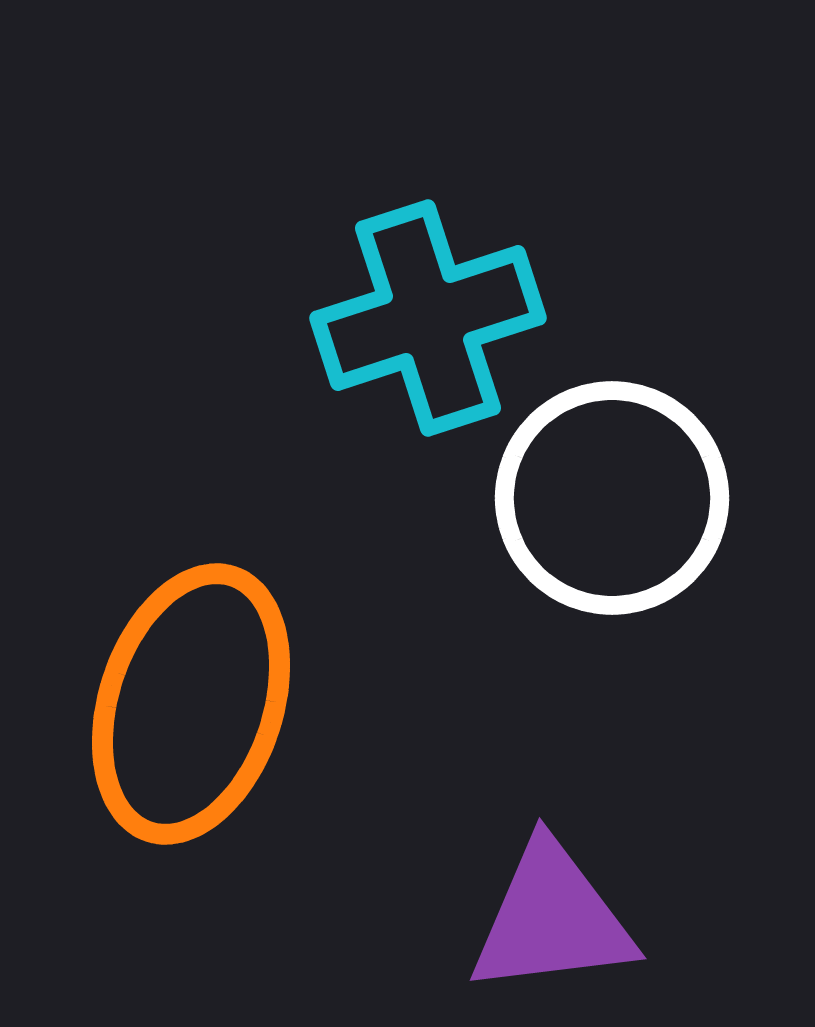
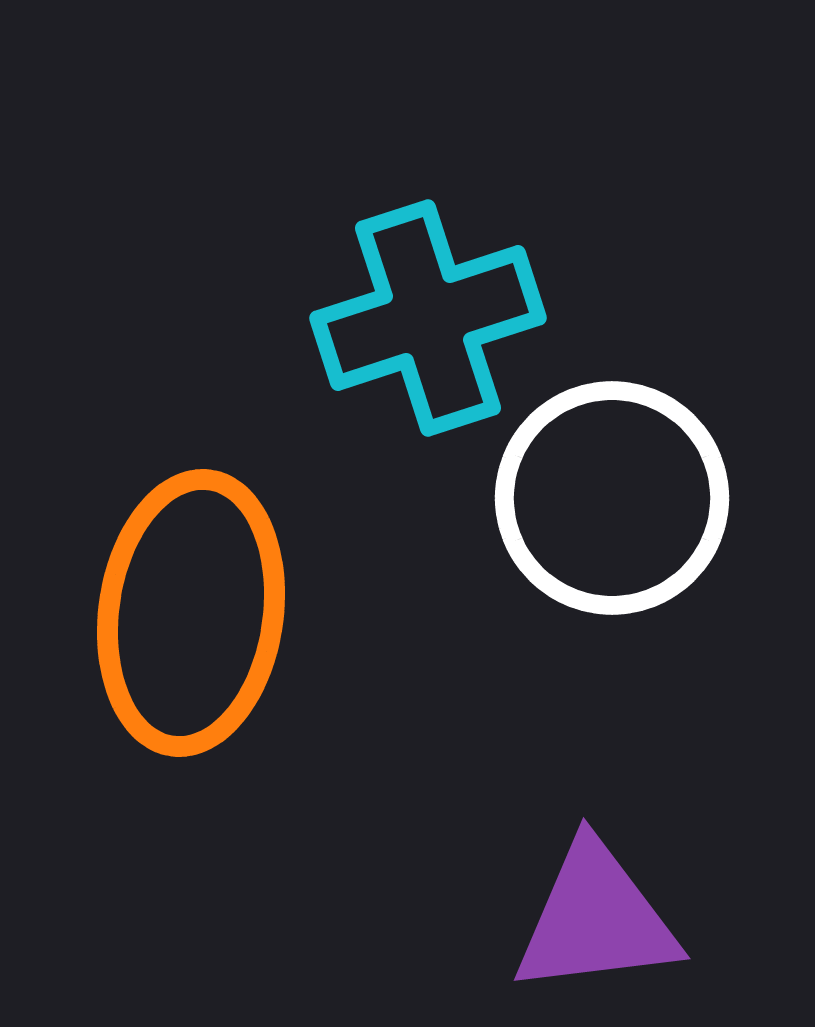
orange ellipse: moved 91 px up; rotated 10 degrees counterclockwise
purple triangle: moved 44 px right
